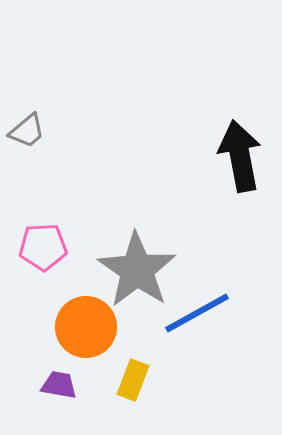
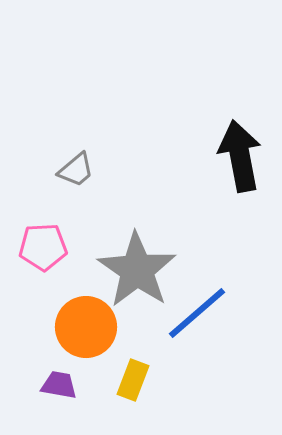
gray trapezoid: moved 49 px right, 39 px down
blue line: rotated 12 degrees counterclockwise
